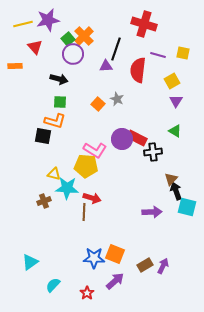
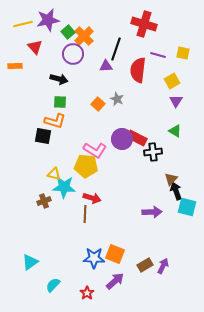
green square at (68, 39): moved 7 px up
cyan star at (67, 188): moved 3 px left, 1 px up
brown line at (84, 212): moved 1 px right, 2 px down
